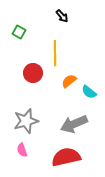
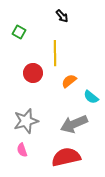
cyan semicircle: moved 2 px right, 5 px down
